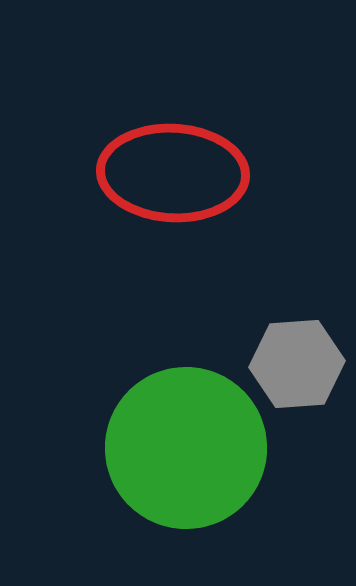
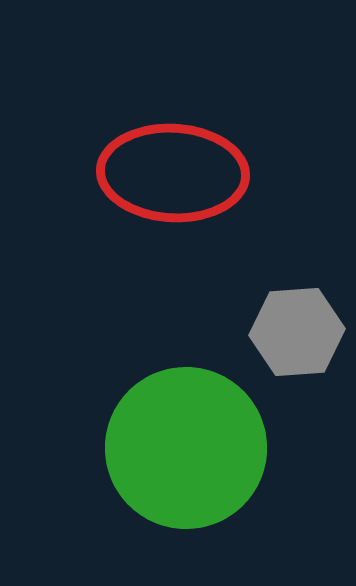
gray hexagon: moved 32 px up
